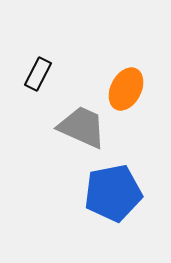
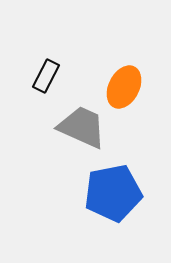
black rectangle: moved 8 px right, 2 px down
orange ellipse: moved 2 px left, 2 px up
